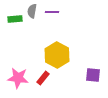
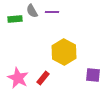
gray semicircle: rotated 40 degrees counterclockwise
yellow hexagon: moved 7 px right, 3 px up
pink star: rotated 20 degrees clockwise
